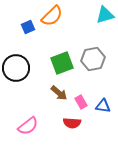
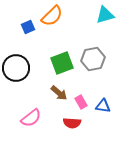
pink semicircle: moved 3 px right, 8 px up
